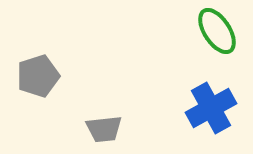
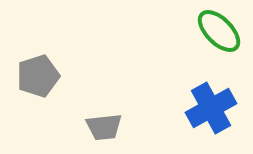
green ellipse: moved 2 px right; rotated 12 degrees counterclockwise
gray trapezoid: moved 2 px up
